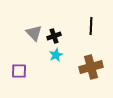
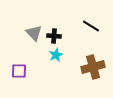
black line: rotated 60 degrees counterclockwise
black cross: rotated 24 degrees clockwise
brown cross: moved 2 px right
